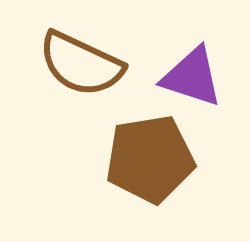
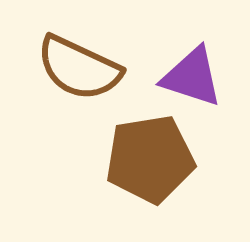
brown semicircle: moved 2 px left, 4 px down
